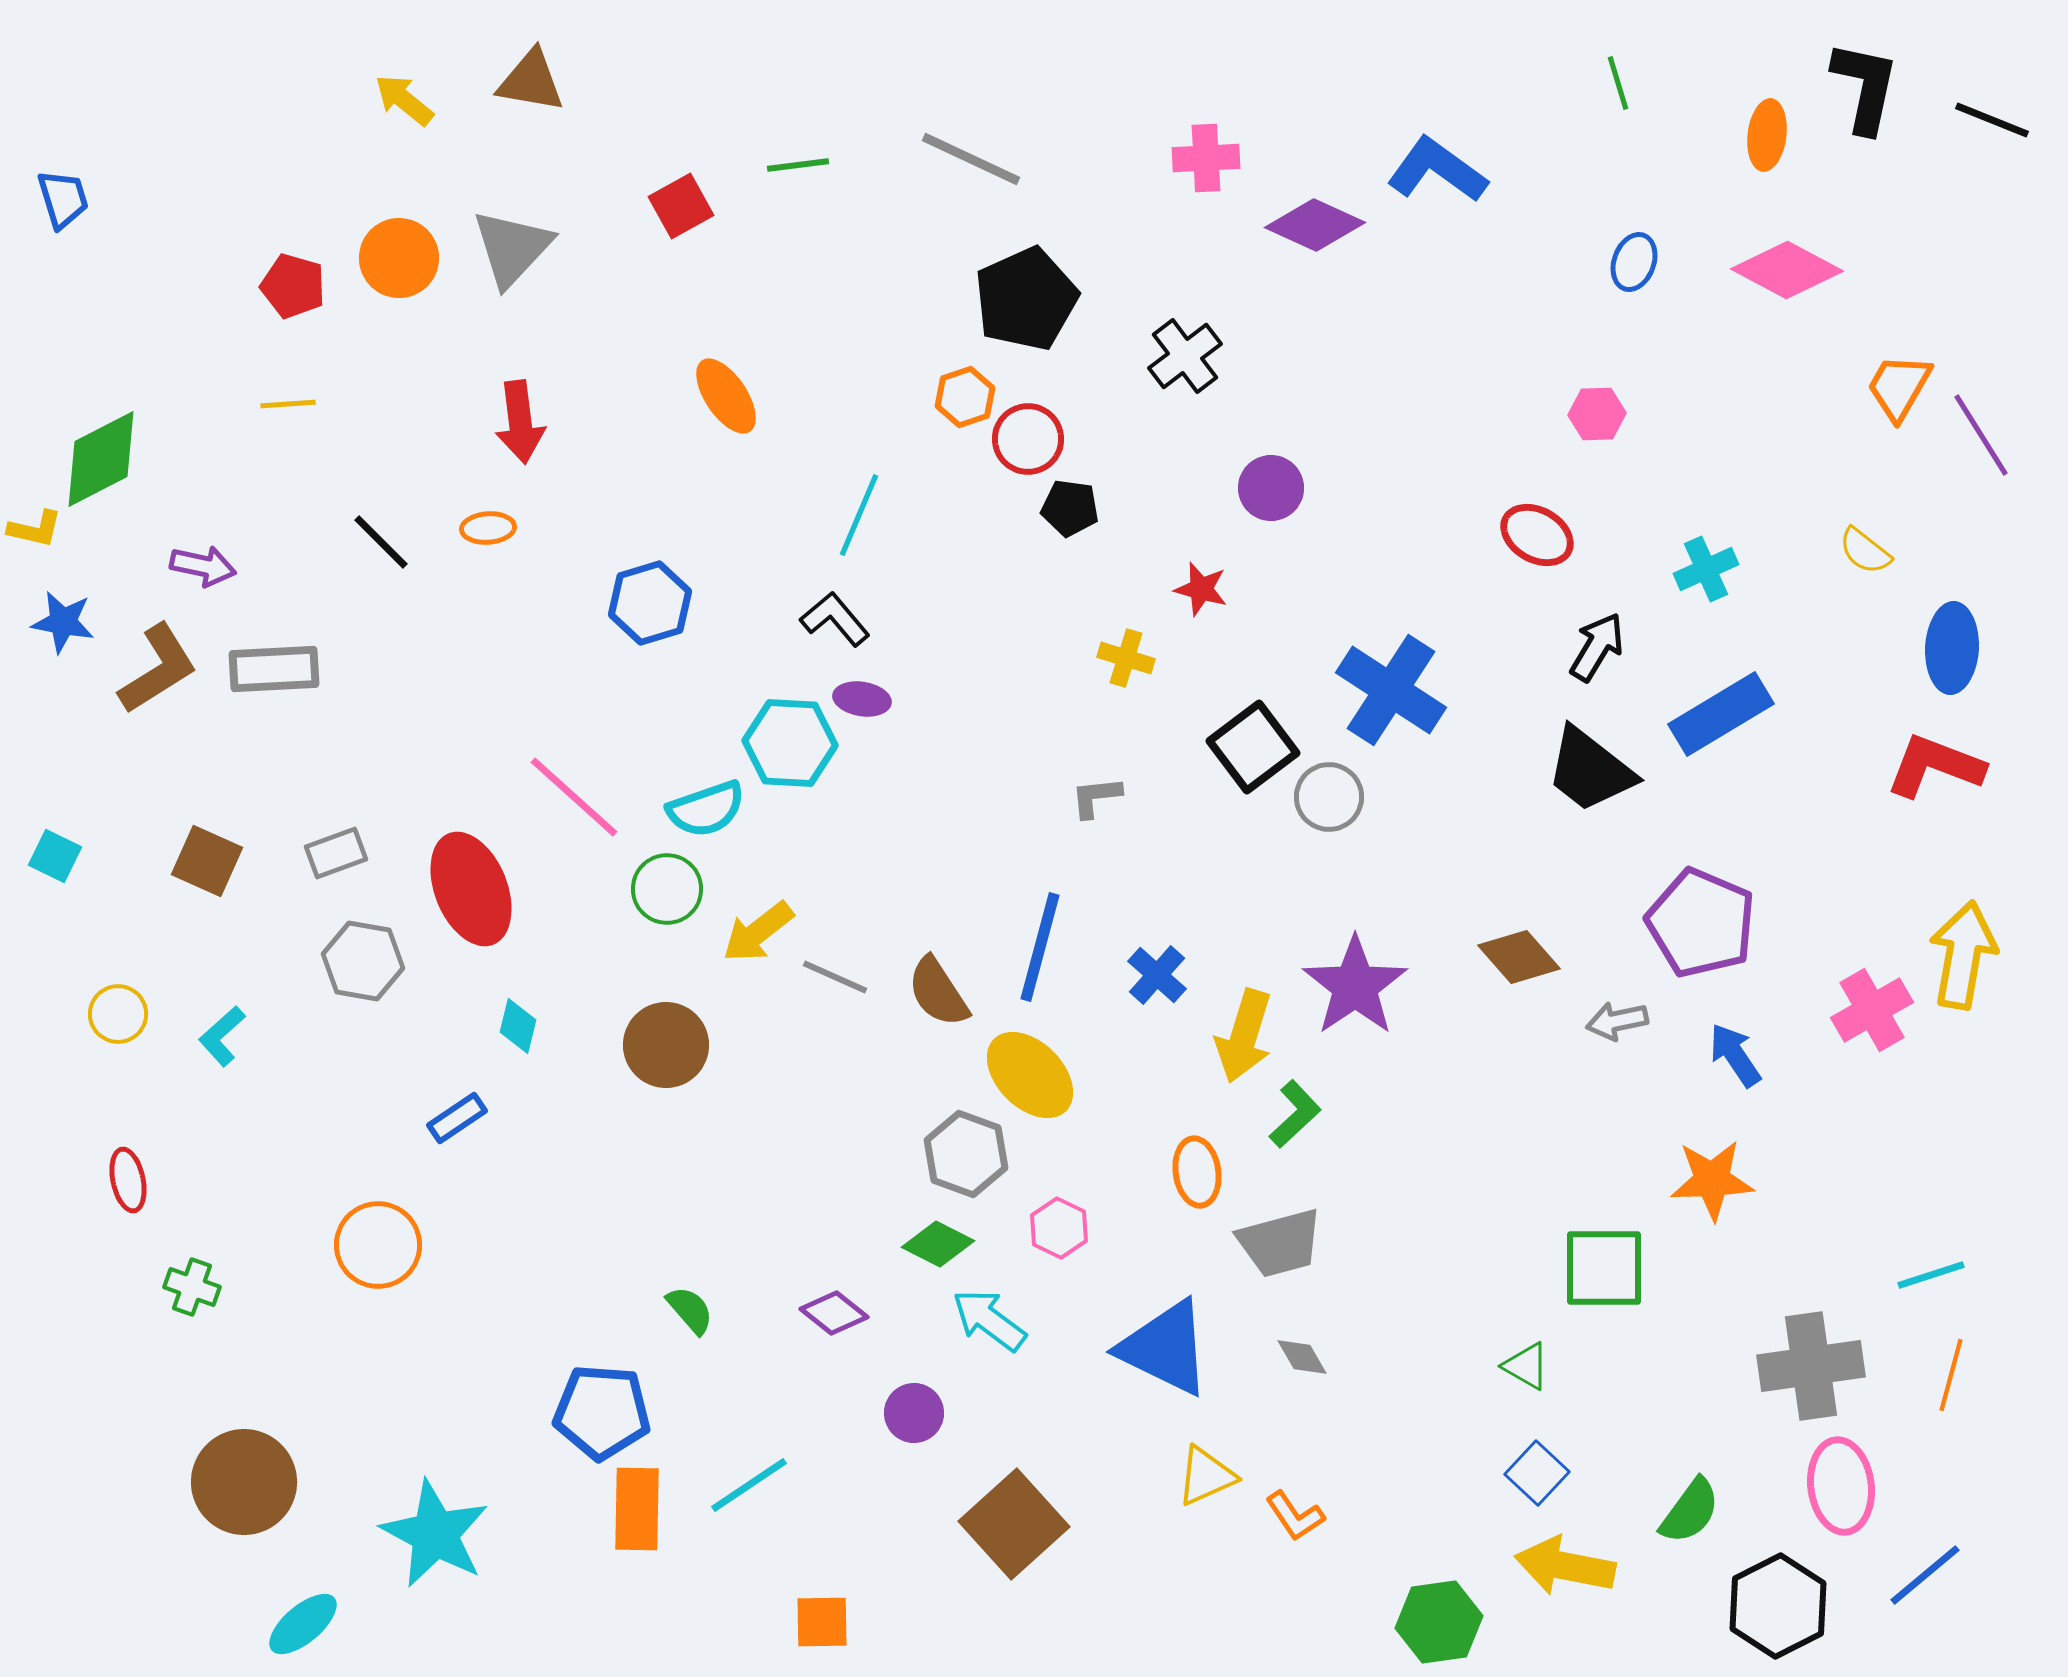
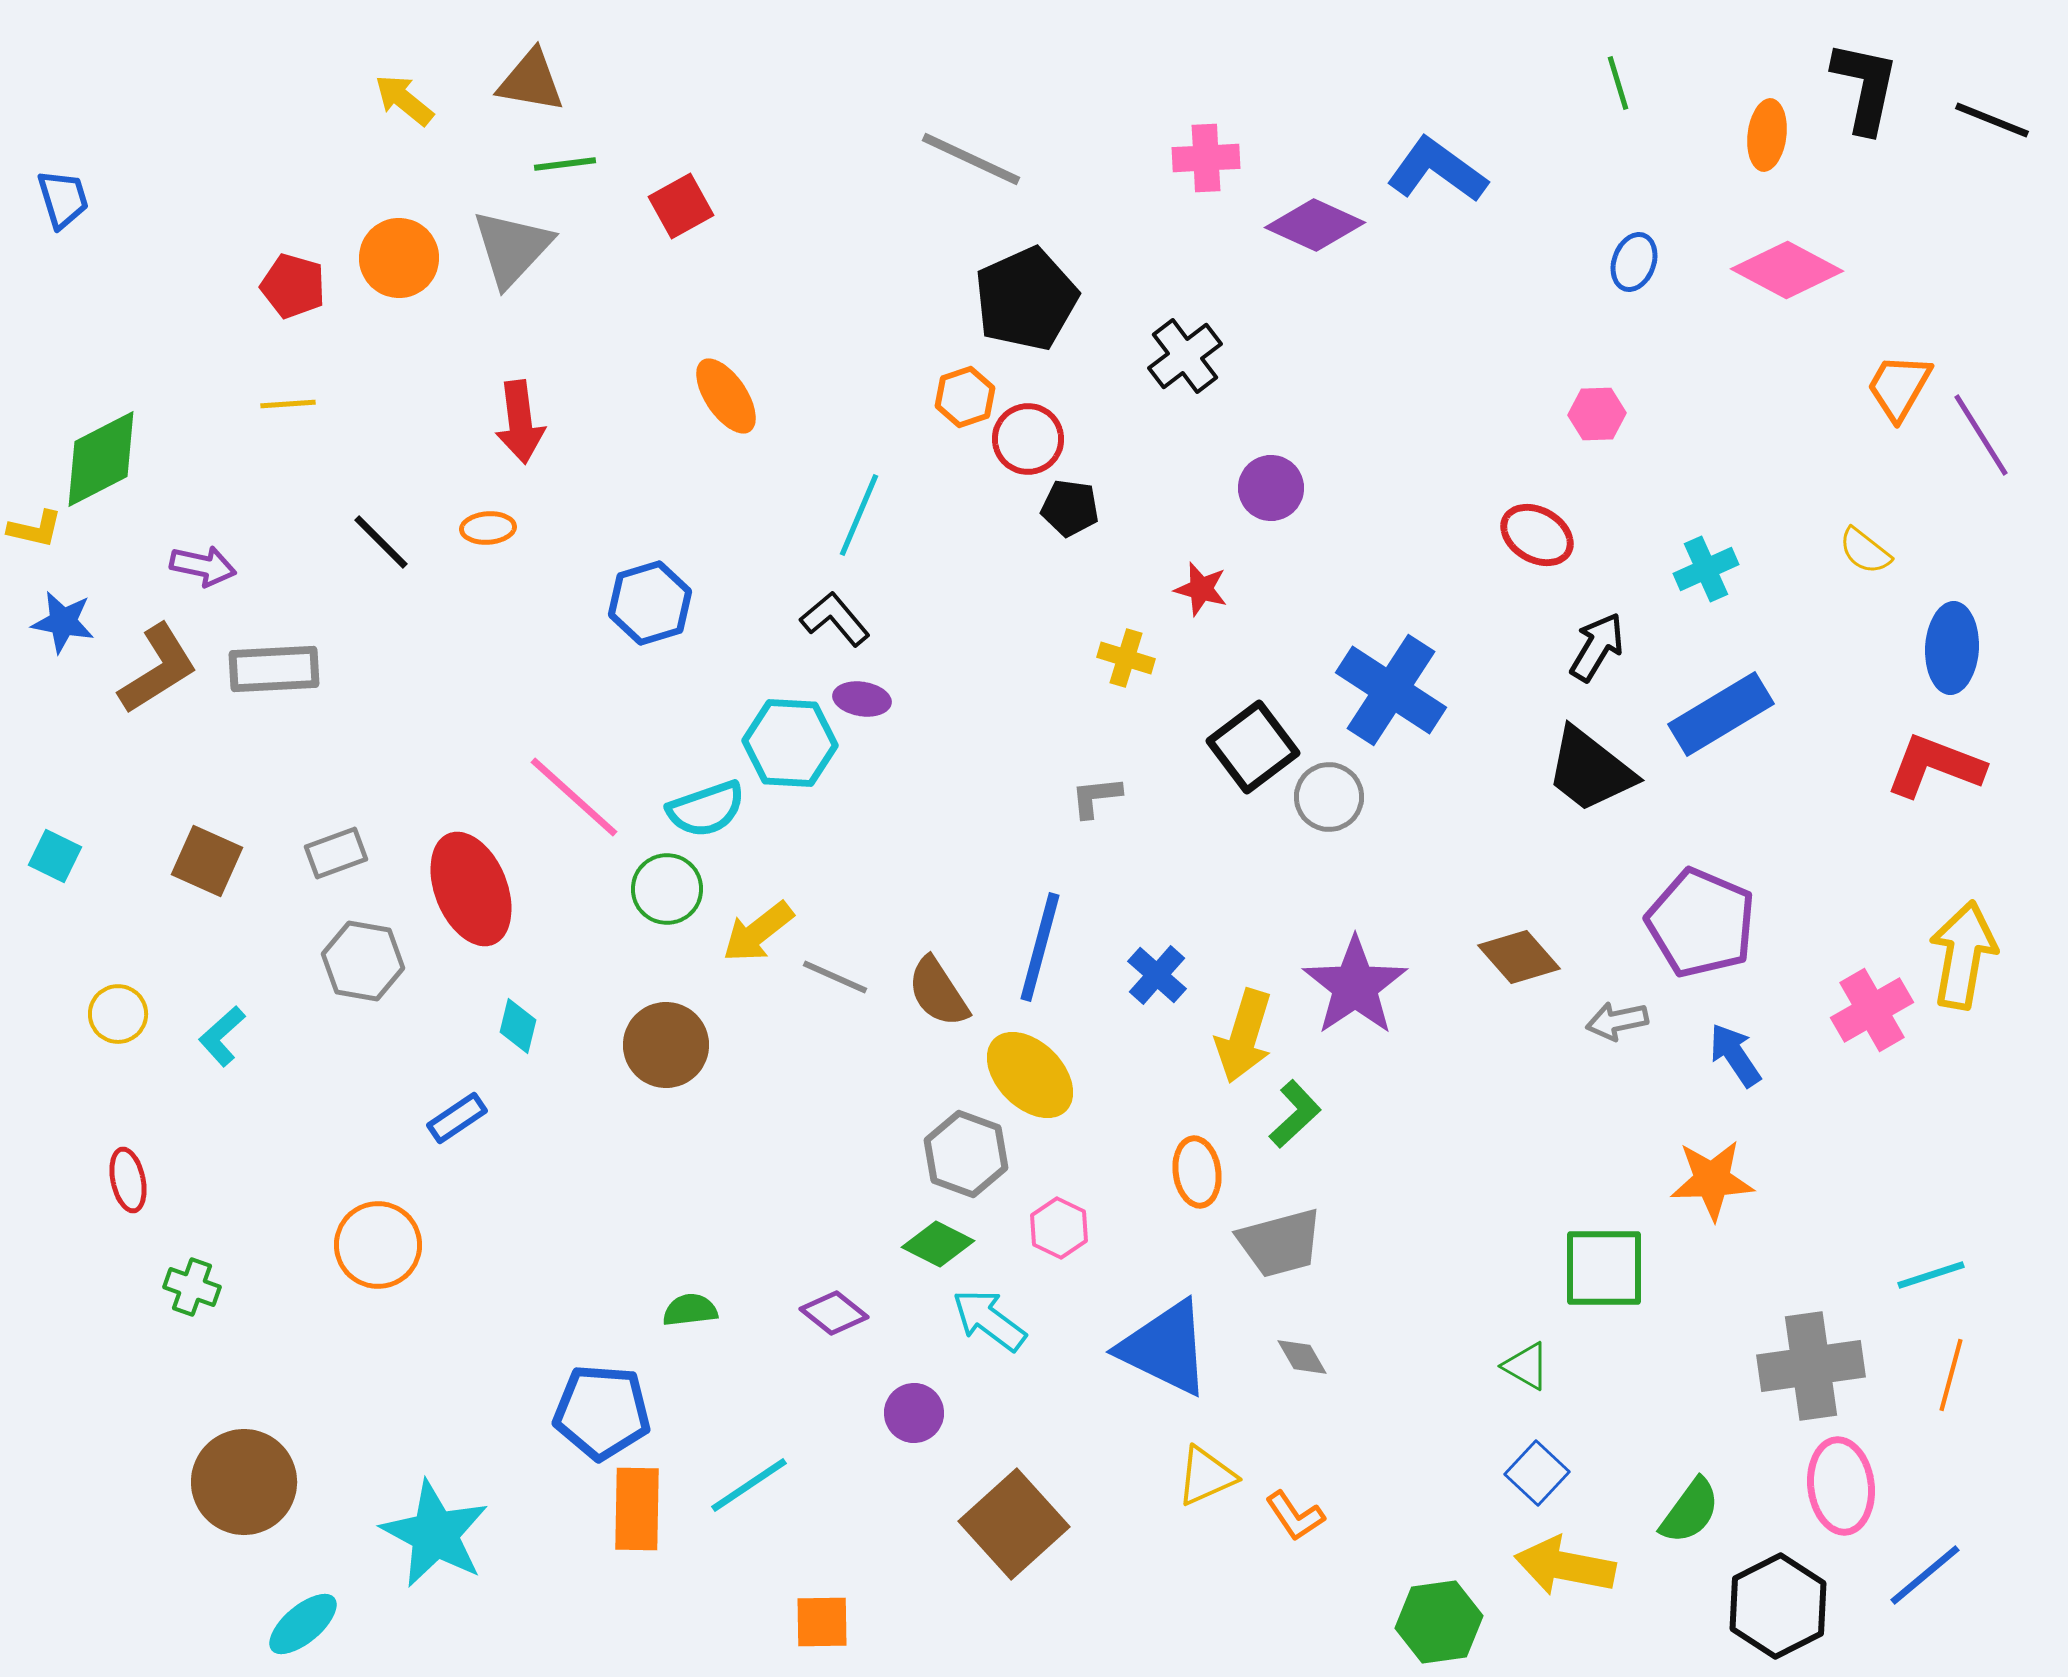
green line at (798, 165): moved 233 px left, 1 px up
green semicircle at (690, 1310): rotated 56 degrees counterclockwise
